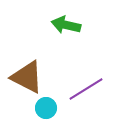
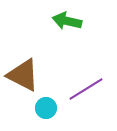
green arrow: moved 1 px right, 4 px up
brown triangle: moved 4 px left, 2 px up
